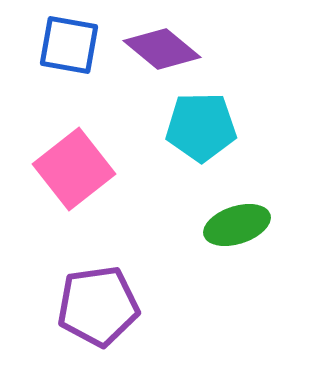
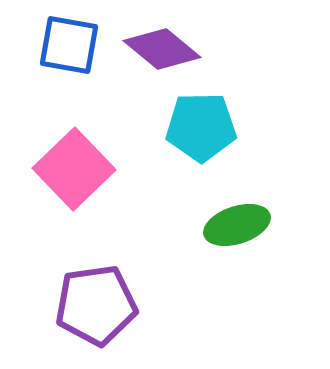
pink square: rotated 6 degrees counterclockwise
purple pentagon: moved 2 px left, 1 px up
